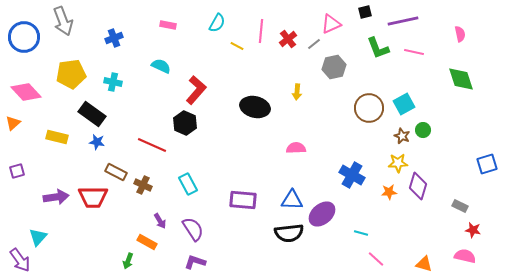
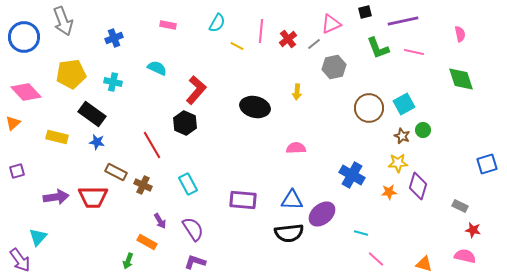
cyan semicircle at (161, 66): moved 4 px left, 2 px down
red line at (152, 145): rotated 36 degrees clockwise
